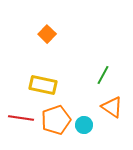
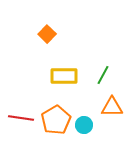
yellow rectangle: moved 21 px right, 9 px up; rotated 12 degrees counterclockwise
orange triangle: rotated 35 degrees counterclockwise
orange pentagon: rotated 12 degrees counterclockwise
